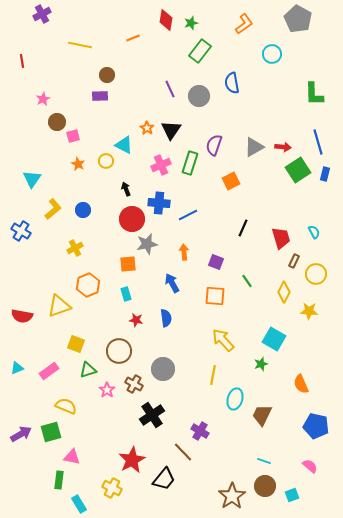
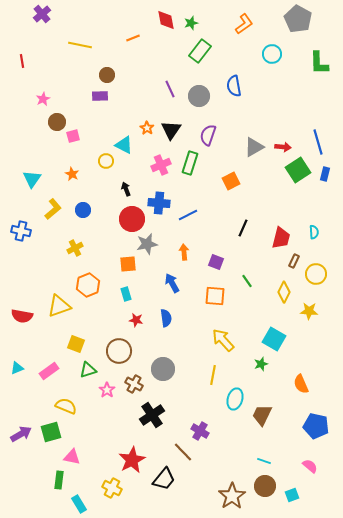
purple cross at (42, 14): rotated 12 degrees counterclockwise
red diamond at (166, 20): rotated 20 degrees counterclockwise
blue semicircle at (232, 83): moved 2 px right, 3 px down
green L-shape at (314, 94): moved 5 px right, 31 px up
purple semicircle at (214, 145): moved 6 px left, 10 px up
orange star at (78, 164): moved 6 px left, 10 px down
blue cross at (21, 231): rotated 18 degrees counterclockwise
cyan semicircle at (314, 232): rotated 24 degrees clockwise
red trapezoid at (281, 238): rotated 30 degrees clockwise
